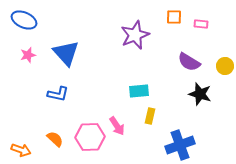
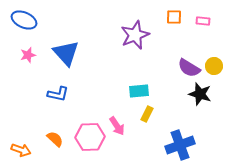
pink rectangle: moved 2 px right, 3 px up
purple semicircle: moved 6 px down
yellow circle: moved 11 px left
yellow rectangle: moved 3 px left, 2 px up; rotated 14 degrees clockwise
